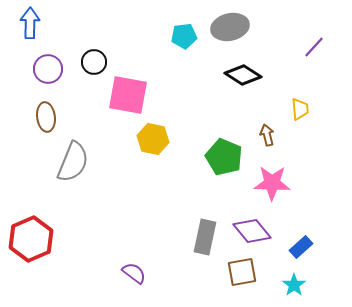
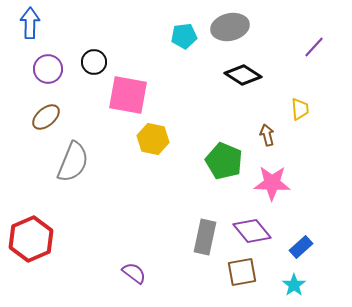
brown ellipse: rotated 56 degrees clockwise
green pentagon: moved 4 px down
